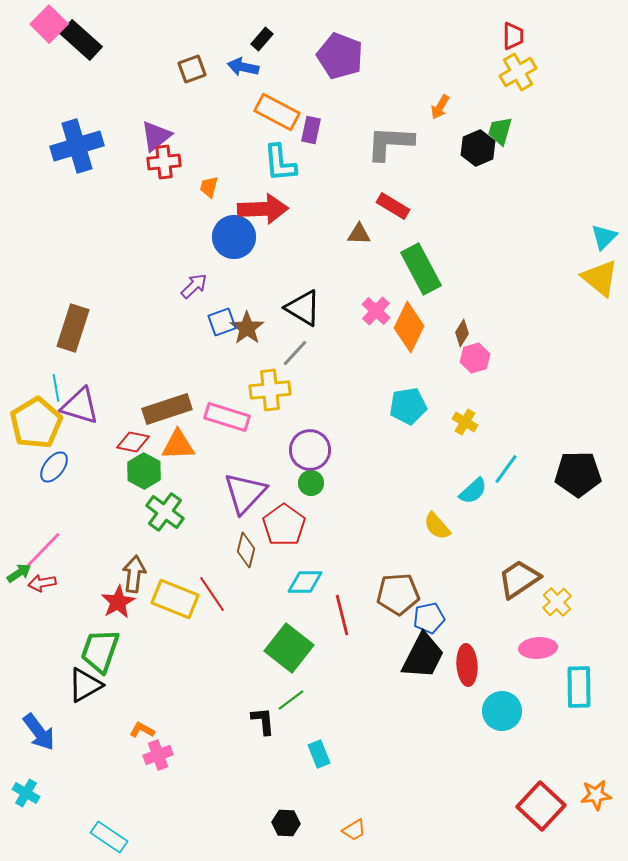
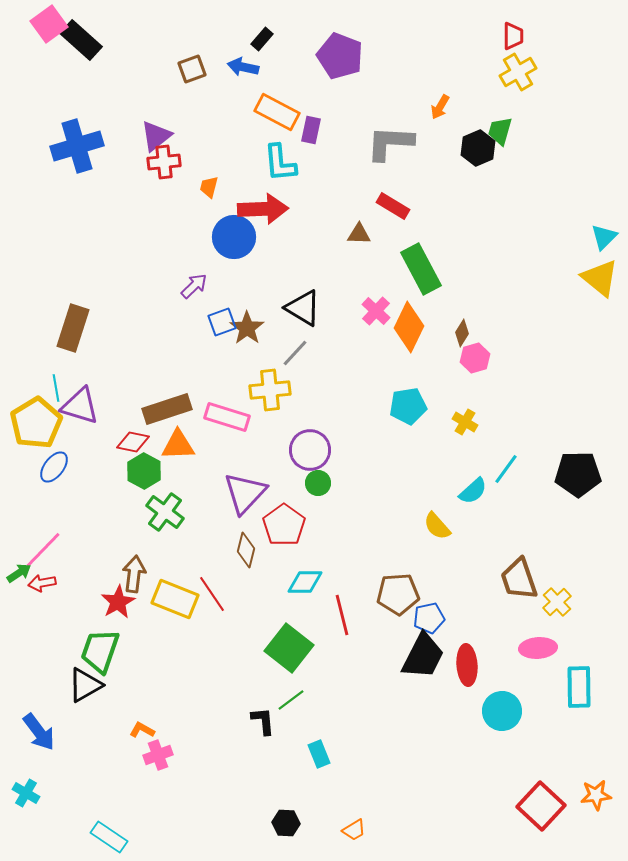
pink square at (49, 24): rotated 9 degrees clockwise
green circle at (311, 483): moved 7 px right
brown trapezoid at (519, 579): rotated 75 degrees counterclockwise
